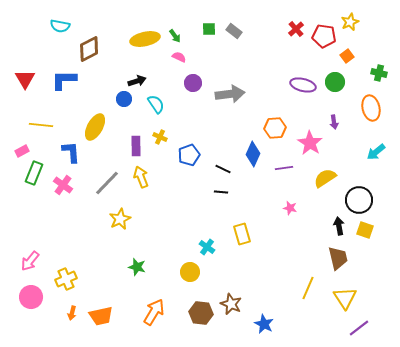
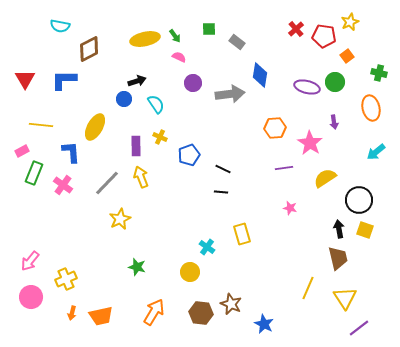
gray rectangle at (234, 31): moved 3 px right, 11 px down
purple ellipse at (303, 85): moved 4 px right, 2 px down
blue diamond at (253, 154): moved 7 px right, 79 px up; rotated 15 degrees counterclockwise
black arrow at (339, 226): moved 3 px down
